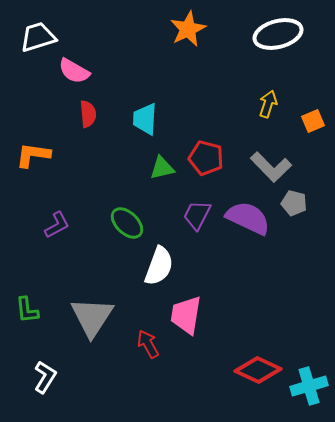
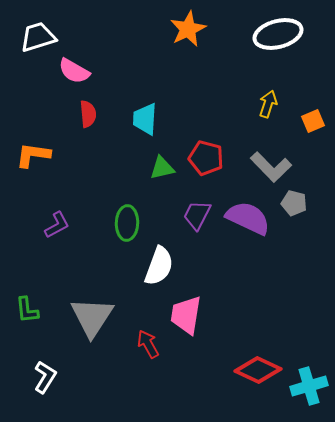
green ellipse: rotated 48 degrees clockwise
